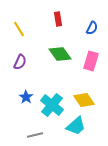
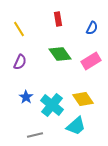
pink rectangle: rotated 42 degrees clockwise
yellow diamond: moved 1 px left, 1 px up
